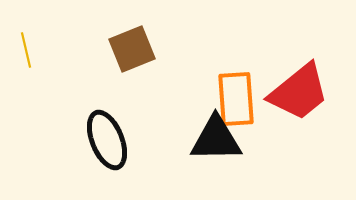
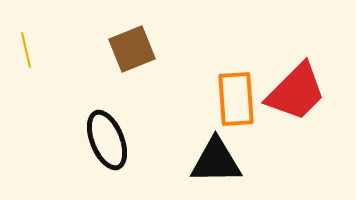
red trapezoid: moved 3 px left; rotated 6 degrees counterclockwise
black triangle: moved 22 px down
